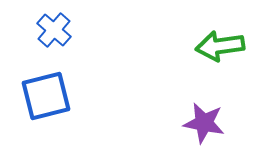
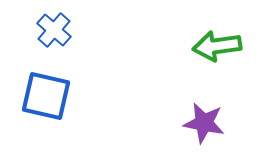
green arrow: moved 3 px left
blue square: rotated 27 degrees clockwise
